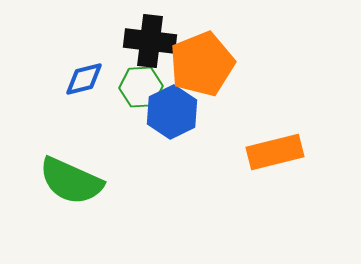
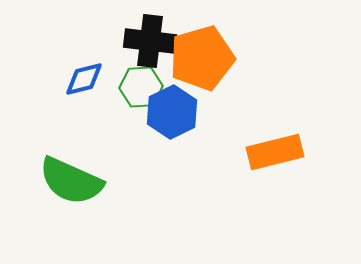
orange pentagon: moved 6 px up; rotated 6 degrees clockwise
